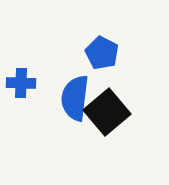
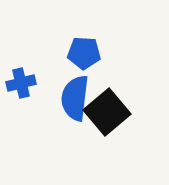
blue pentagon: moved 18 px left; rotated 24 degrees counterclockwise
blue cross: rotated 16 degrees counterclockwise
